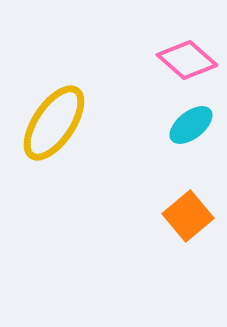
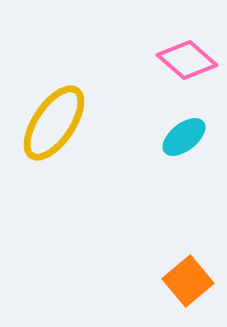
cyan ellipse: moved 7 px left, 12 px down
orange square: moved 65 px down
